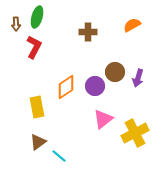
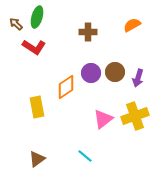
brown arrow: rotated 136 degrees clockwise
red L-shape: rotated 95 degrees clockwise
purple circle: moved 4 px left, 13 px up
yellow cross: moved 17 px up; rotated 8 degrees clockwise
brown triangle: moved 1 px left, 17 px down
cyan line: moved 26 px right
